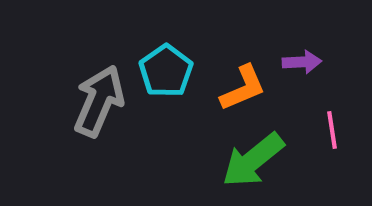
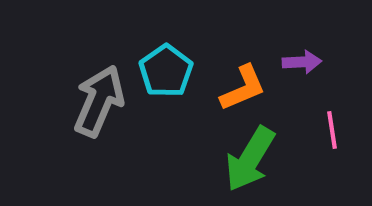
green arrow: moved 3 px left, 1 px up; rotated 20 degrees counterclockwise
